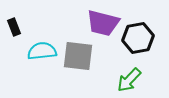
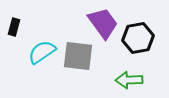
purple trapezoid: rotated 140 degrees counterclockwise
black rectangle: rotated 36 degrees clockwise
cyan semicircle: moved 1 px down; rotated 28 degrees counterclockwise
green arrow: rotated 44 degrees clockwise
